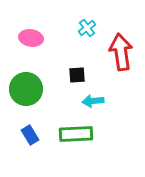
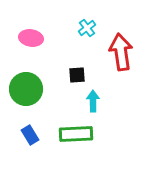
cyan arrow: rotated 95 degrees clockwise
